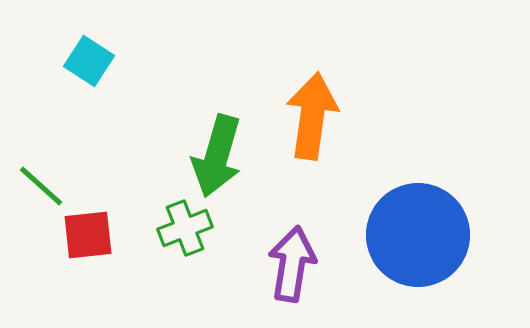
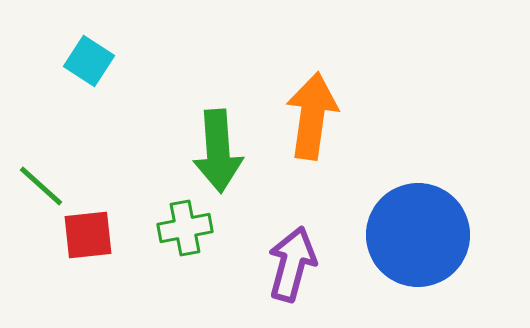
green arrow: moved 1 px right, 5 px up; rotated 20 degrees counterclockwise
green cross: rotated 10 degrees clockwise
purple arrow: rotated 6 degrees clockwise
